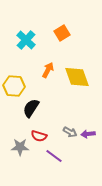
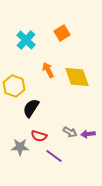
orange arrow: rotated 56 degrees counterclockwise
yellow hexagon: rotated 15 degrees clockwise
